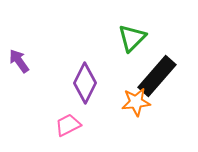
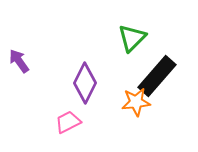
pink trapezoid: moved 3 px up
